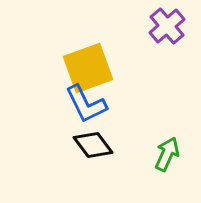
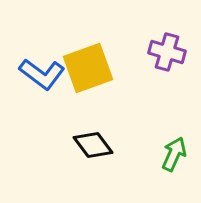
purple cross: moved 26 px down; rotated 33 degrees counterclockwise
blue L-shape: moved 44 px left, 30 px up; rotated 27 degrees counterclockwise
green arrow: moved 7 px right
